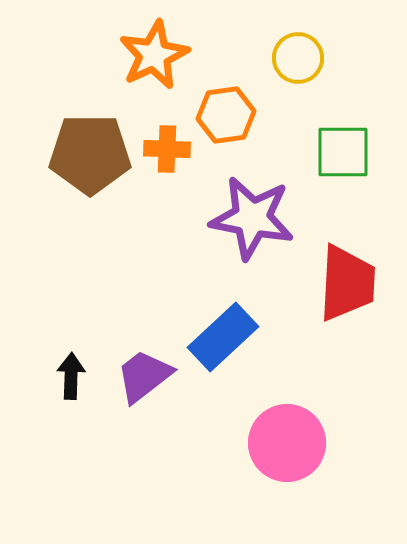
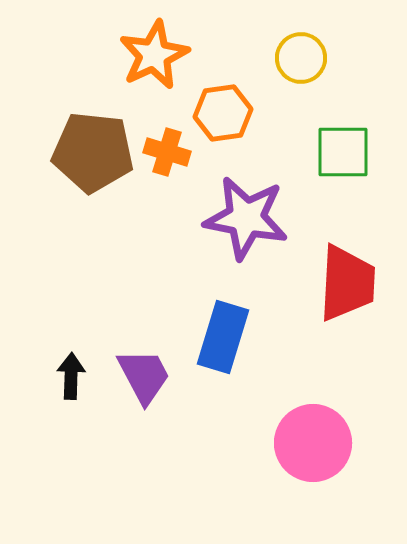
yellow circle: moved 3 px right
orange hexagon: moved 3 px left, 2 px up
orange cross: moved 3 px down; rotated 15 degrees clockwise
brown pentagon: moved 3 px right, 2 px up; rotated 6 degrees clockwise
purple star: moved 6 px left
blue rectangle: rotated 30 degrees counterclockwise
purple trapezoid: rotated 100 degrees clockwise
pink circle: moved 26 px right
